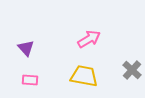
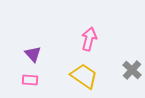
pink arrow: rotated 45 degrees counterclockwise
purple triangle: moved 7 px right, 6 px down
yellow trapezoid: rotated 24 degrees clockwise
